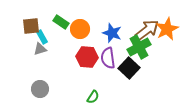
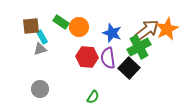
orange circle: moved 1 px left, 2 px up
